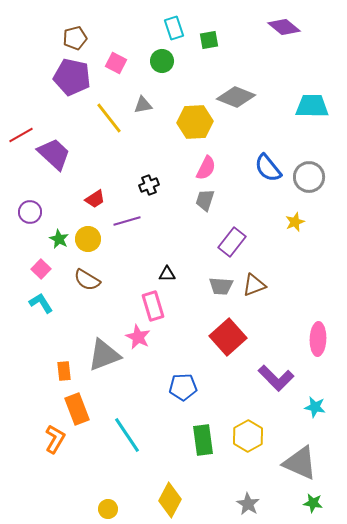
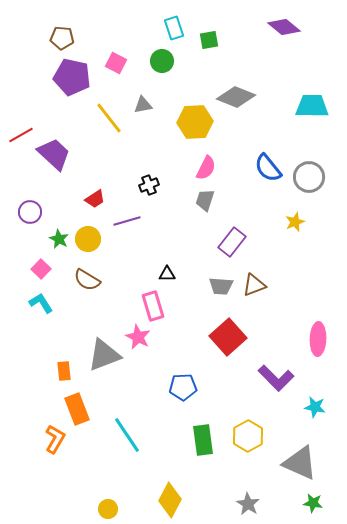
brown pentagon at (75, 38): moved 13 px left; rotated 20 degrees clockwise
